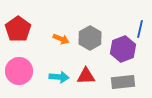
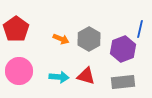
red pentagon: moved 2 px left
gray hexagon: moved 1 px left, 1 px down
red triangle: rotated 18 degrees clockwise
